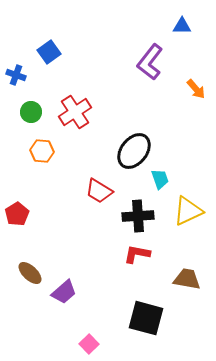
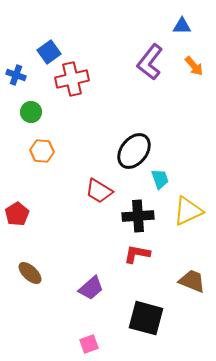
orange arrow: moved 2 px left, 23 px up
red cross: moved 3 px left, 33 px up; rotated 20 degrees clockwise
brown trapezoid: moved 5 px right, 2 px down; rotated 12 degrees clockwise
purple trapezoid: moved 27 px right, 4 px up
pink square: rotated 24 degrees clockwise
